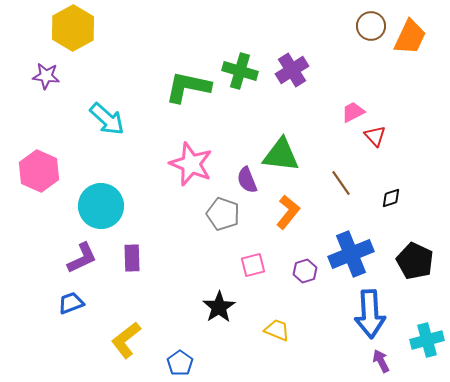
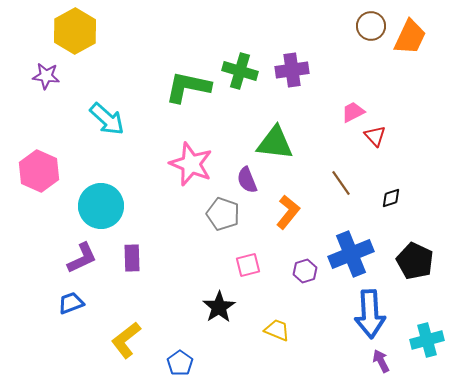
yellow hexagon: moved 2 px right, 3 px down
purple cross: rotated 24 degrees clockwise
green triangle: moved 6 px left, 12 px up
pink square: moved 5 px left
